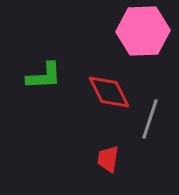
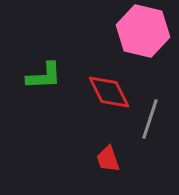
pink hexagon: rotated 15 degrees clockwise
red trapezoid: rotated 28 degrees counterclockwise
